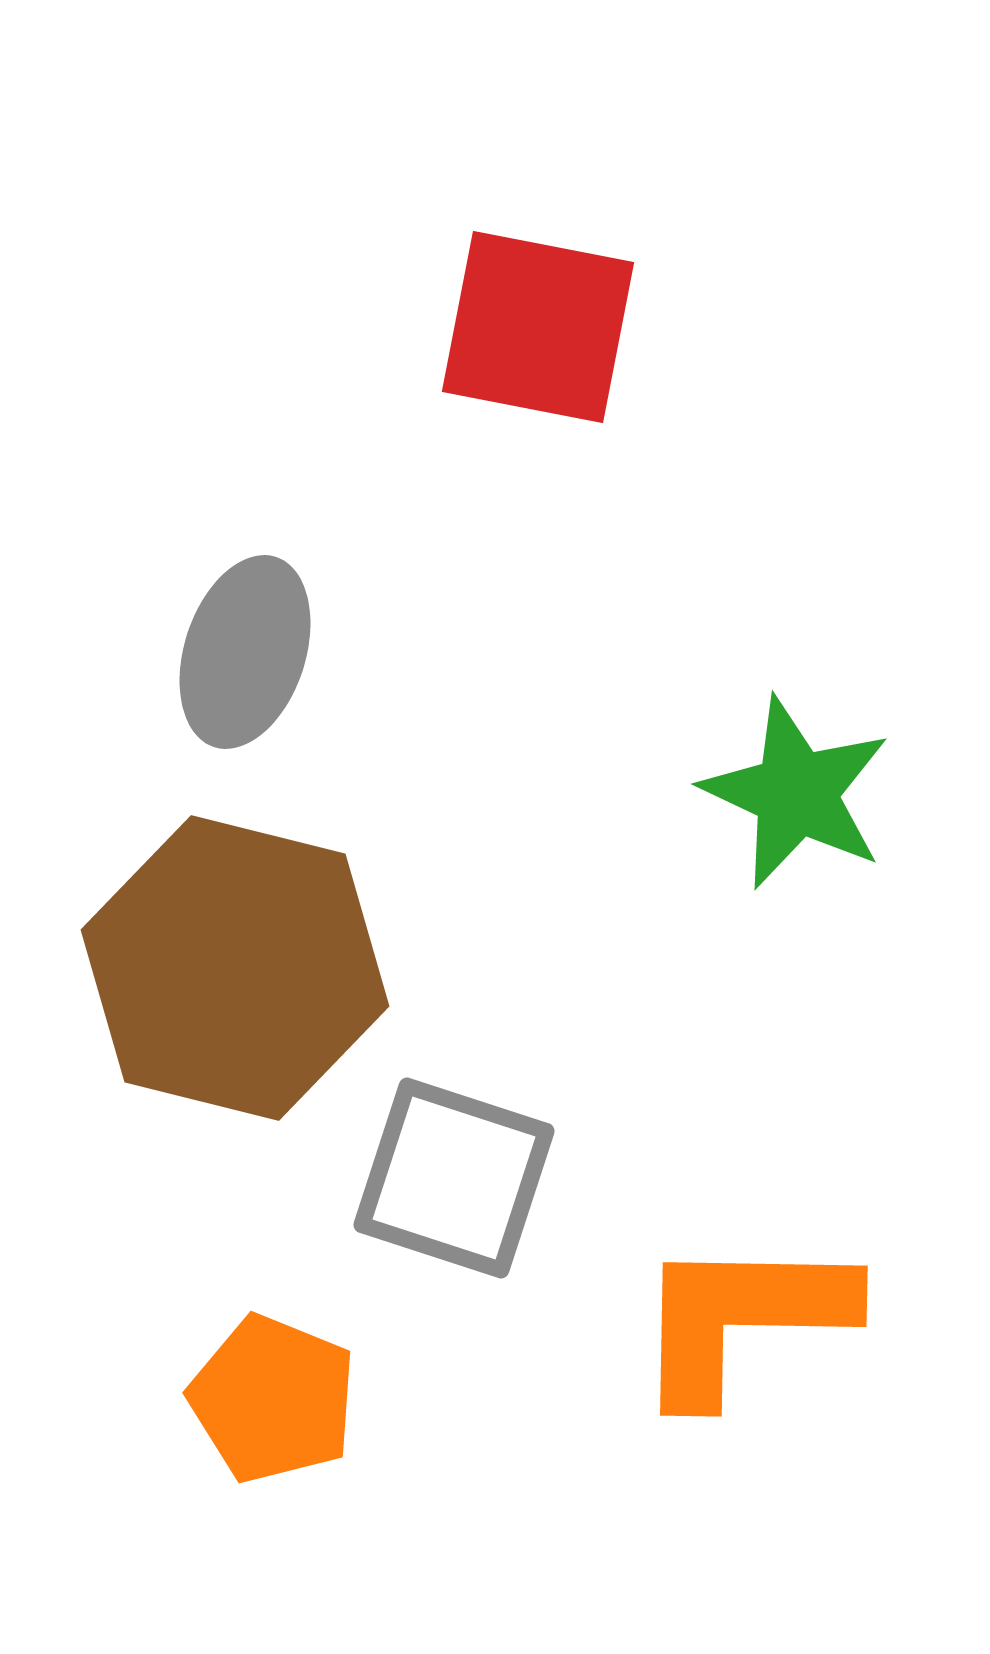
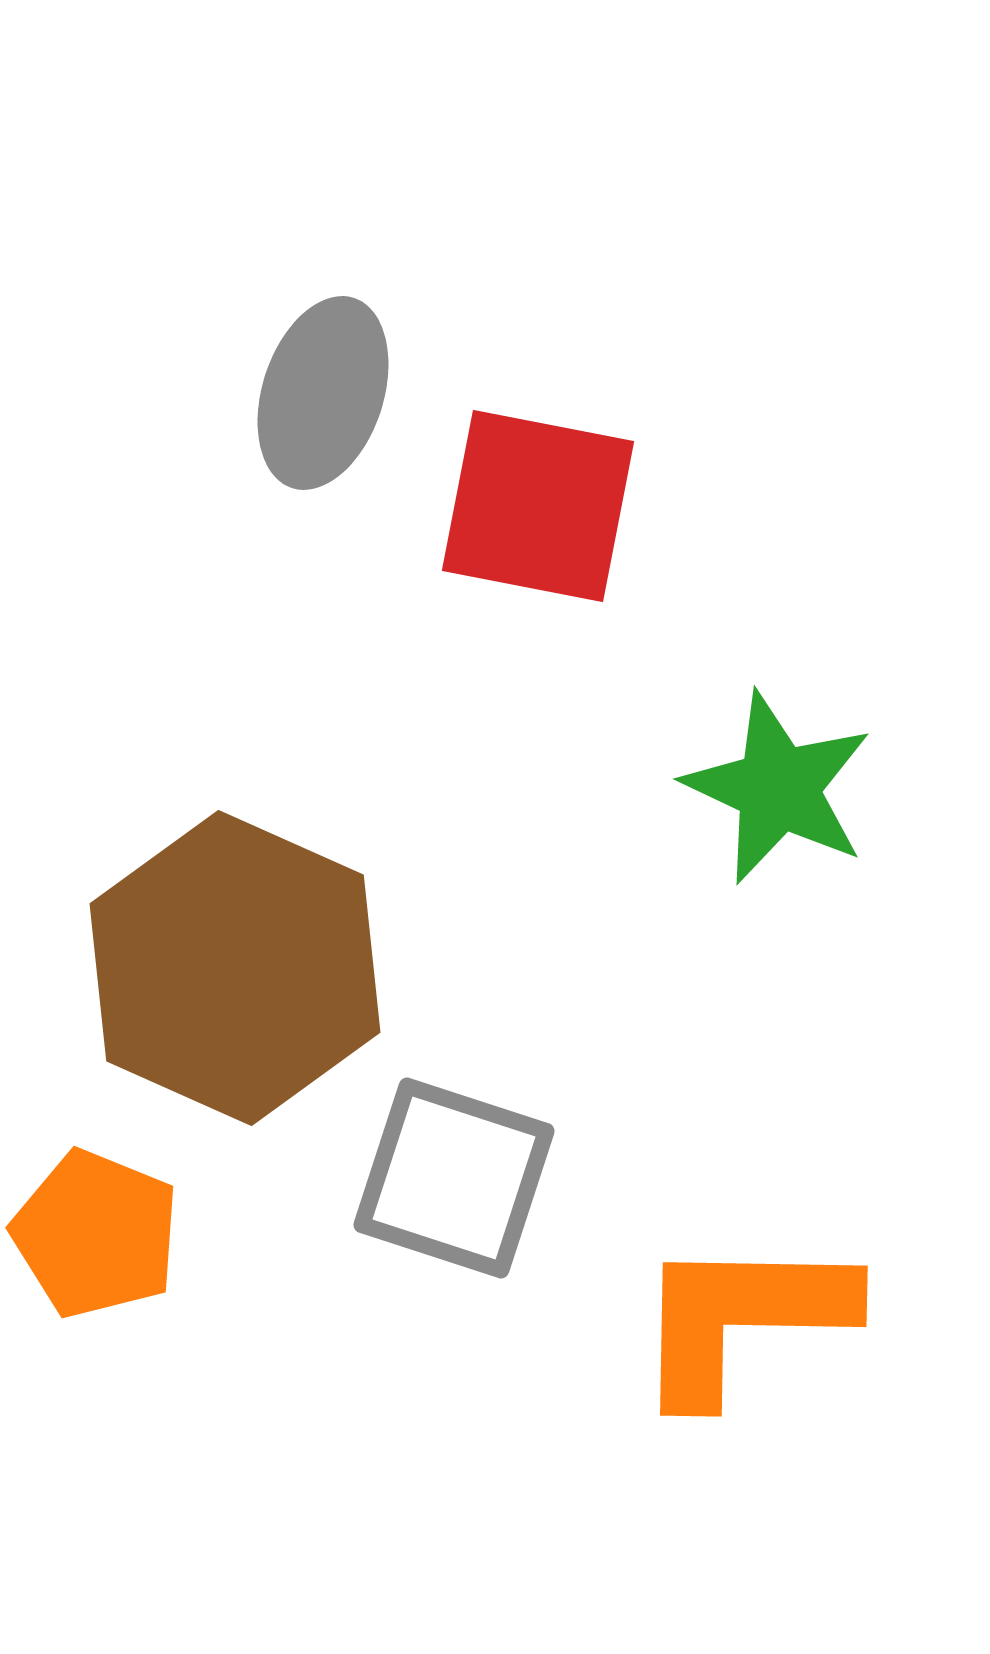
red square: moved 179 px down
gray ellipse: moved 78 px right, 259 px up
green star: moved 18 px left, 5 px up
brown hexagon: rotated 10 degrees clockwise
orange pentagon: moved 177 px left, 165 px up
